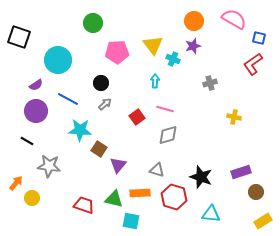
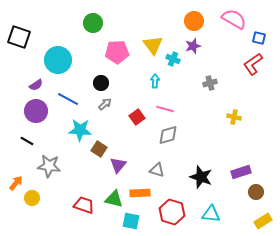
red hexagon: moved 2 px left, 15 px down
